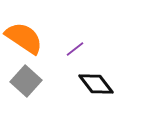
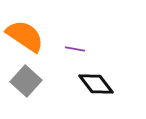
orange semicircle: moved 1 px right, 2 px up
purple line: rotated 48 degrees clockwise
